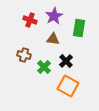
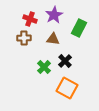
purple star: moved 1 px up
red cross: moved 1 px up
green rectangle: rotated 18 degrees clockwise
brown cross: moved 17 px up; rotated 16 degrees counterclockwise
black cross: moved 1 px left
orange square: moved 1 px left, 2 px down
